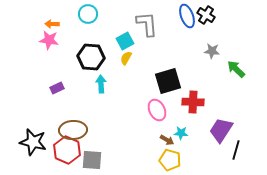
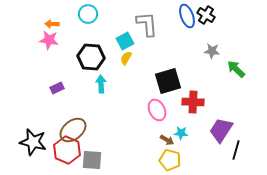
brown ellipse: rotated 36 degrees counterclockwise
